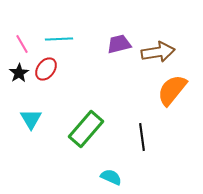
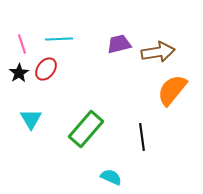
pink line: rotated 12 degrees clockwise
